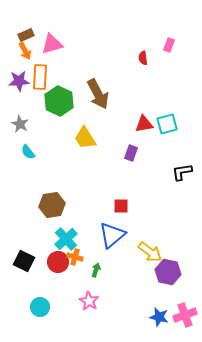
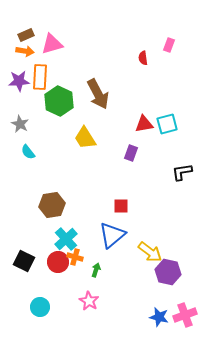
orange arrow: rotated 54 degrees counterclockwise
